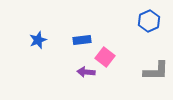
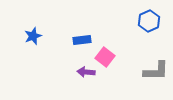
blue star: moved 5 px left, 4 px up
